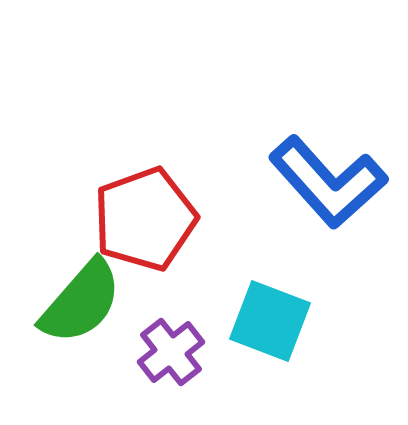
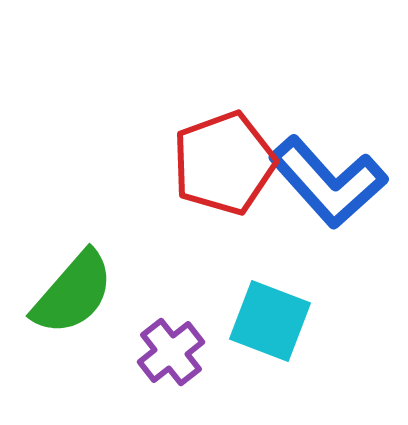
red pentagon: moved 79 px right, 56 px up
green semicircle: moved 8 px left, 9 px up
